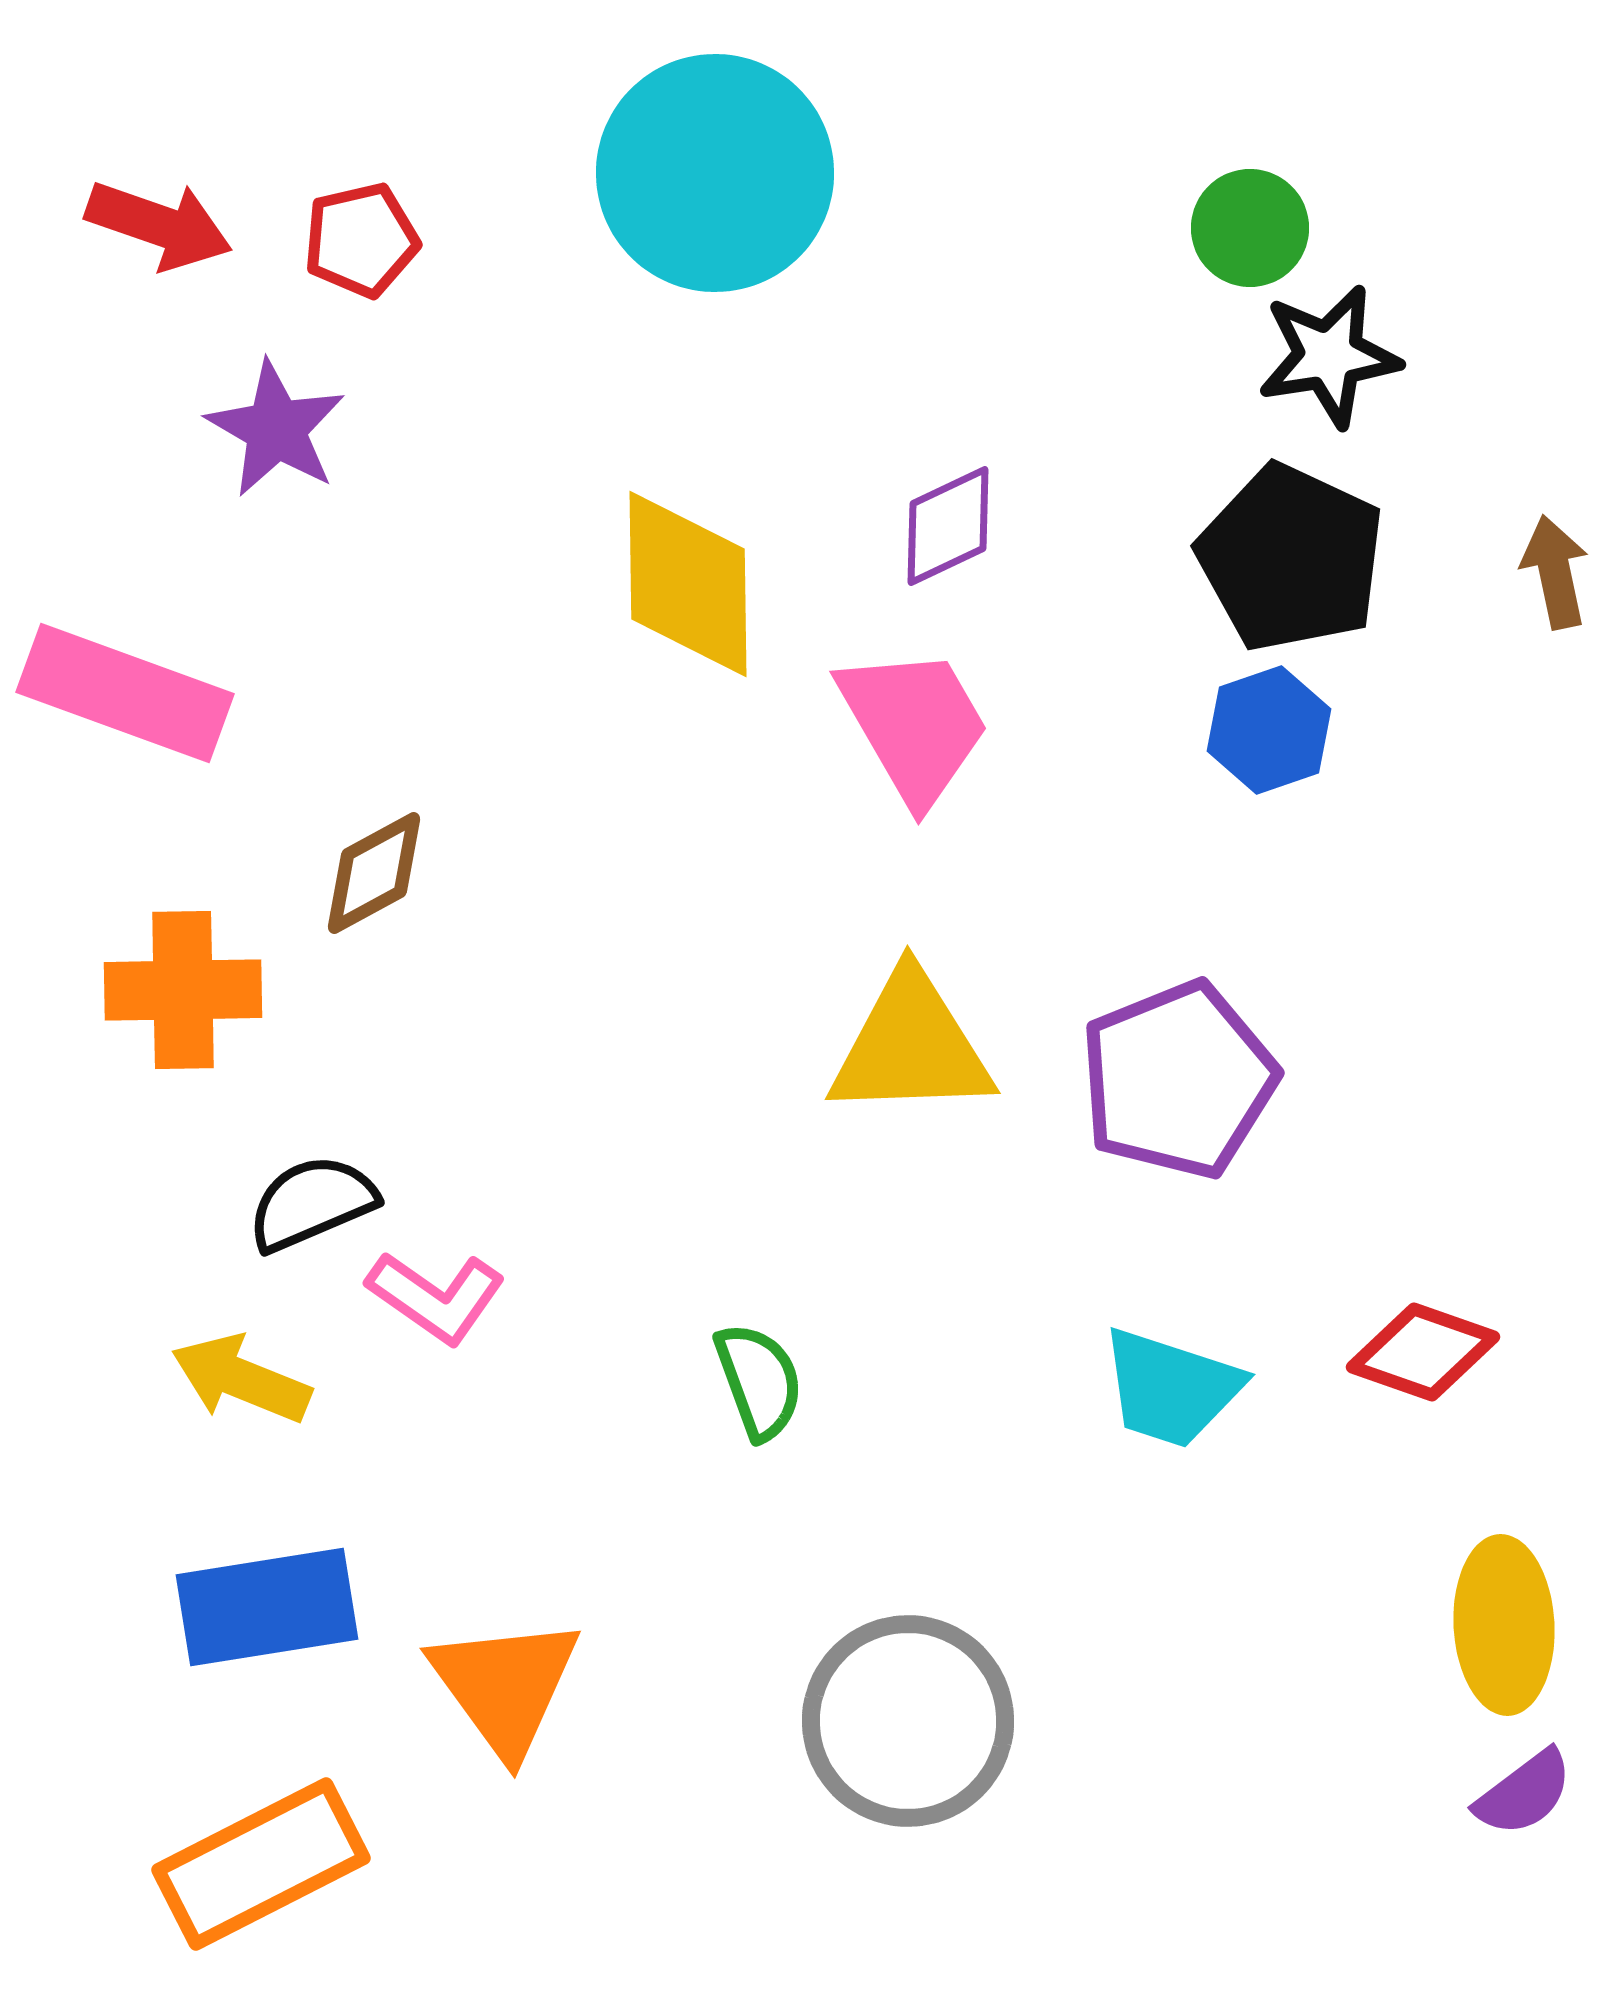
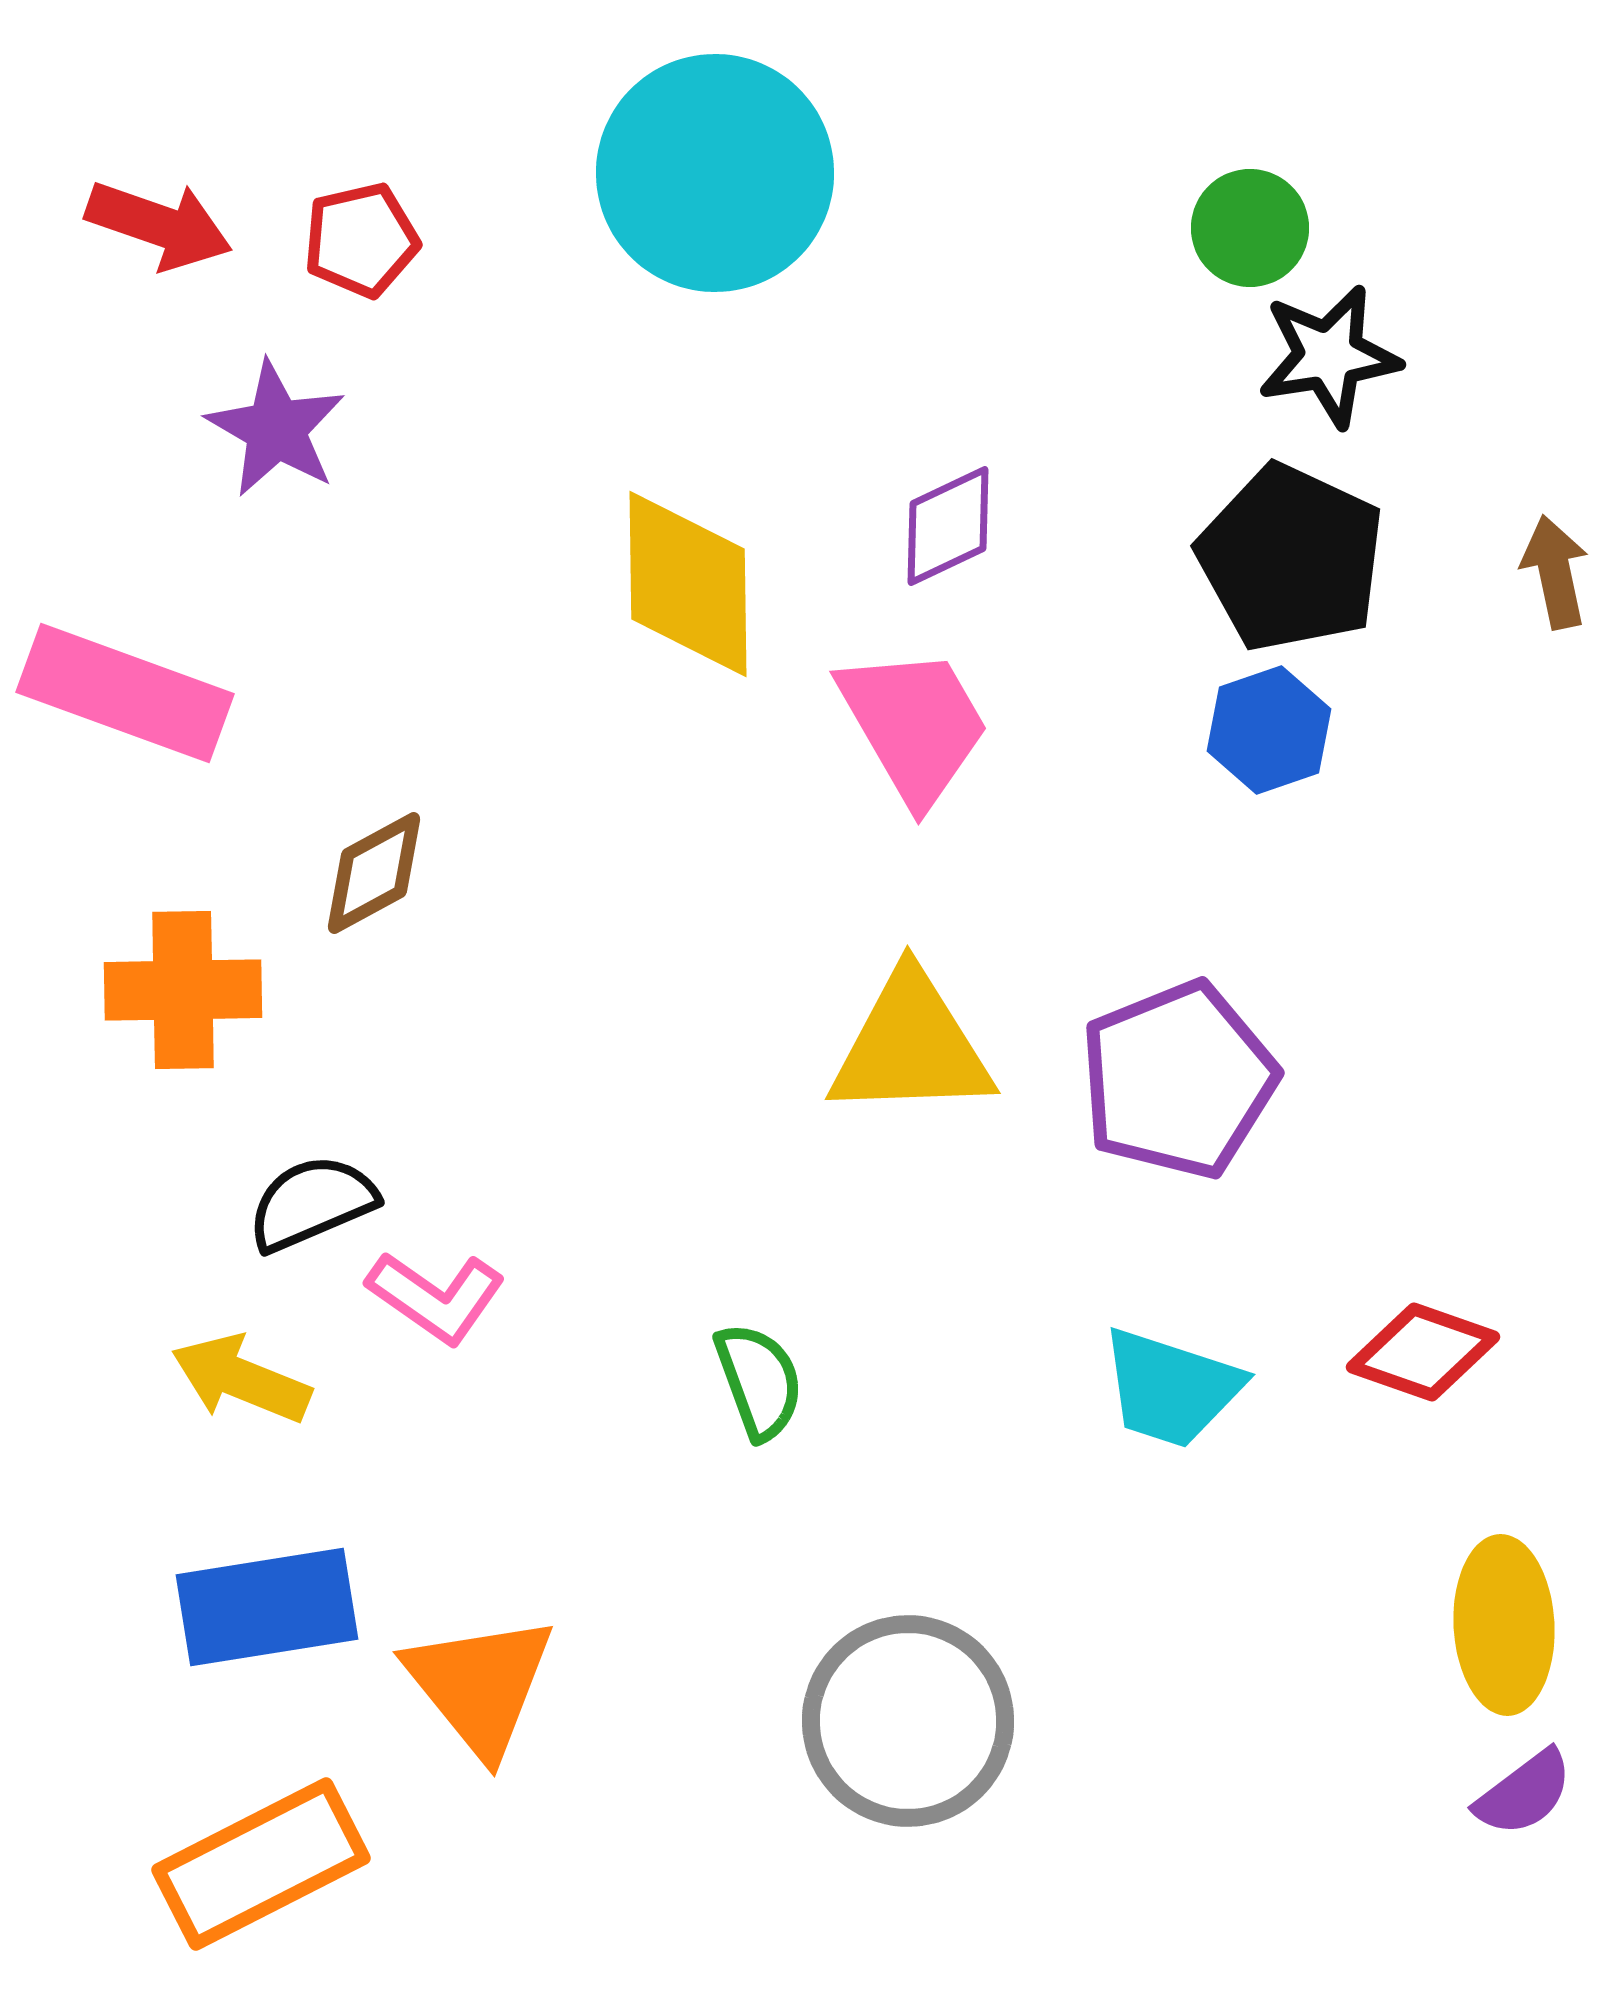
orange triangle: moved 25 px left, 1 px up; rotated 3 degrees counterclockwise
